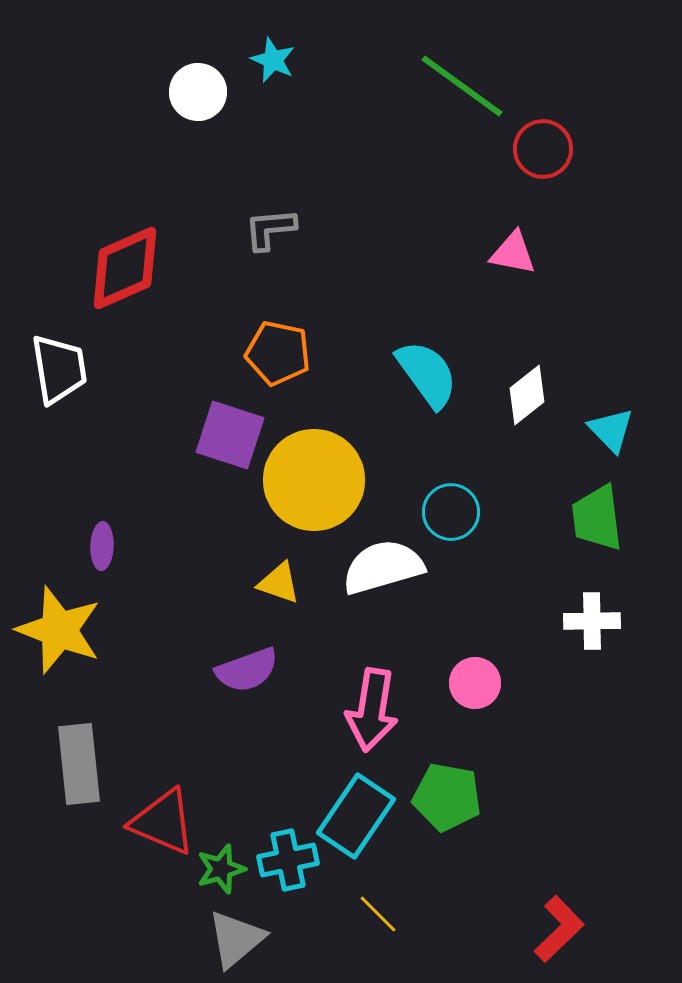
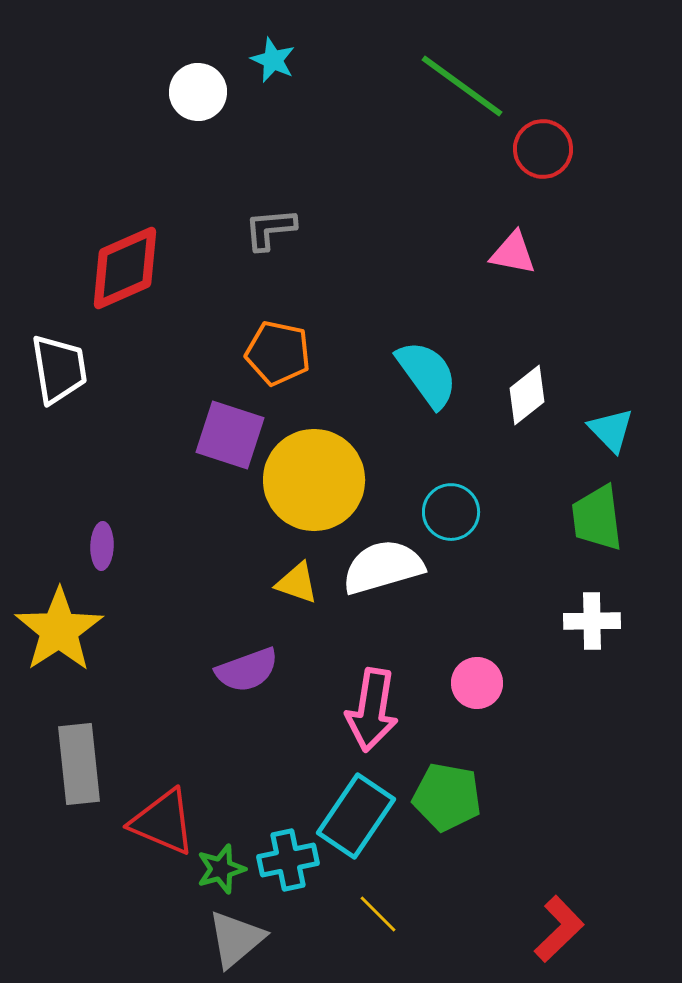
yellow triangle: moved 18 px right
yellow star: rotated 18 degrees clockwise
pink circle: moved 2 px right
